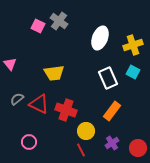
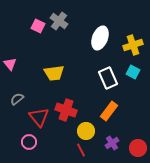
red triangle: moved 13 px down; rotated 25 degrees clockwise
orange rectangle: moved 3 px left
